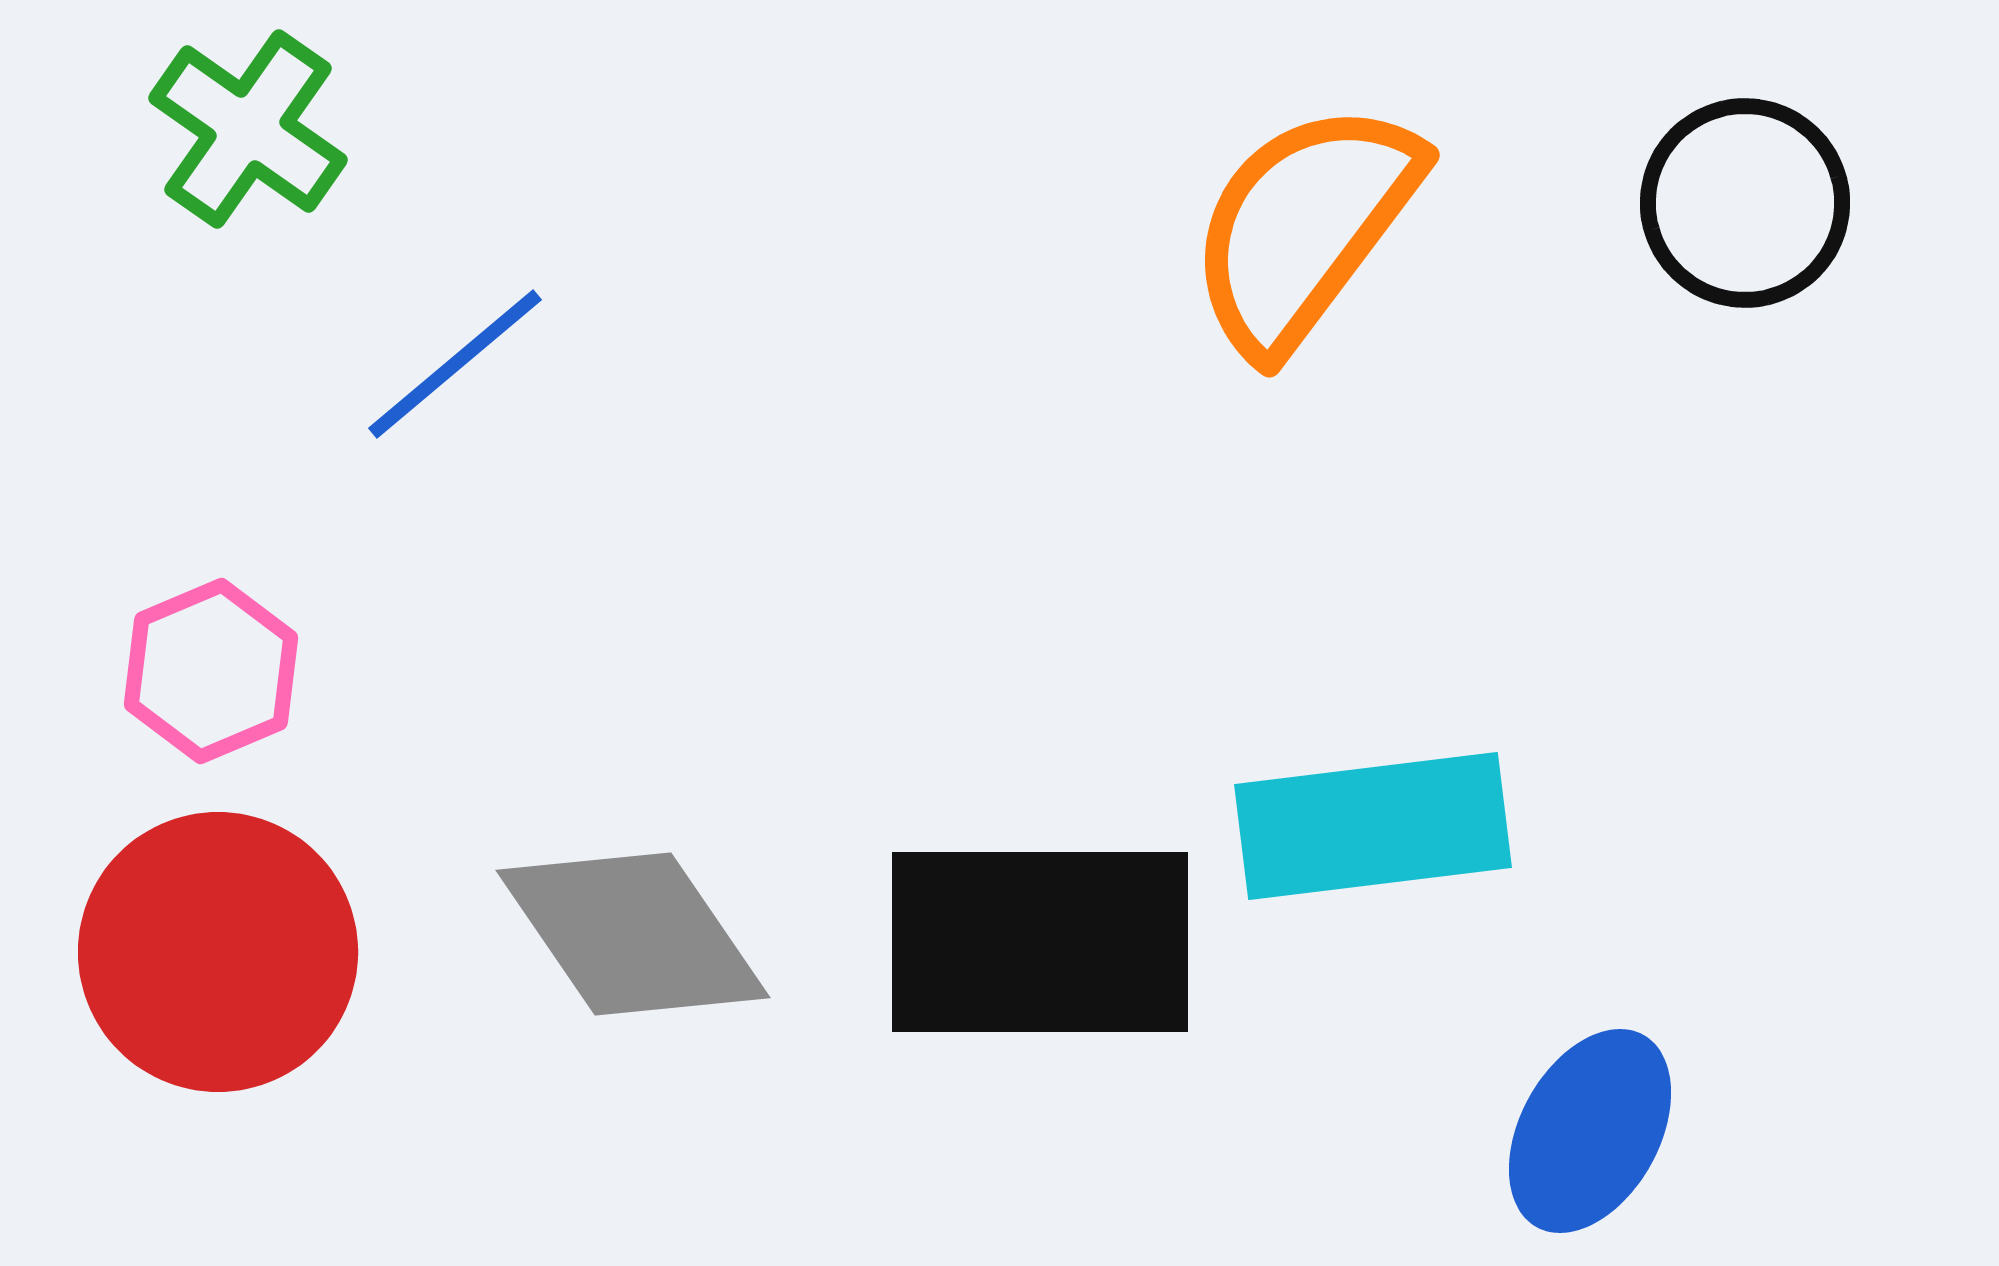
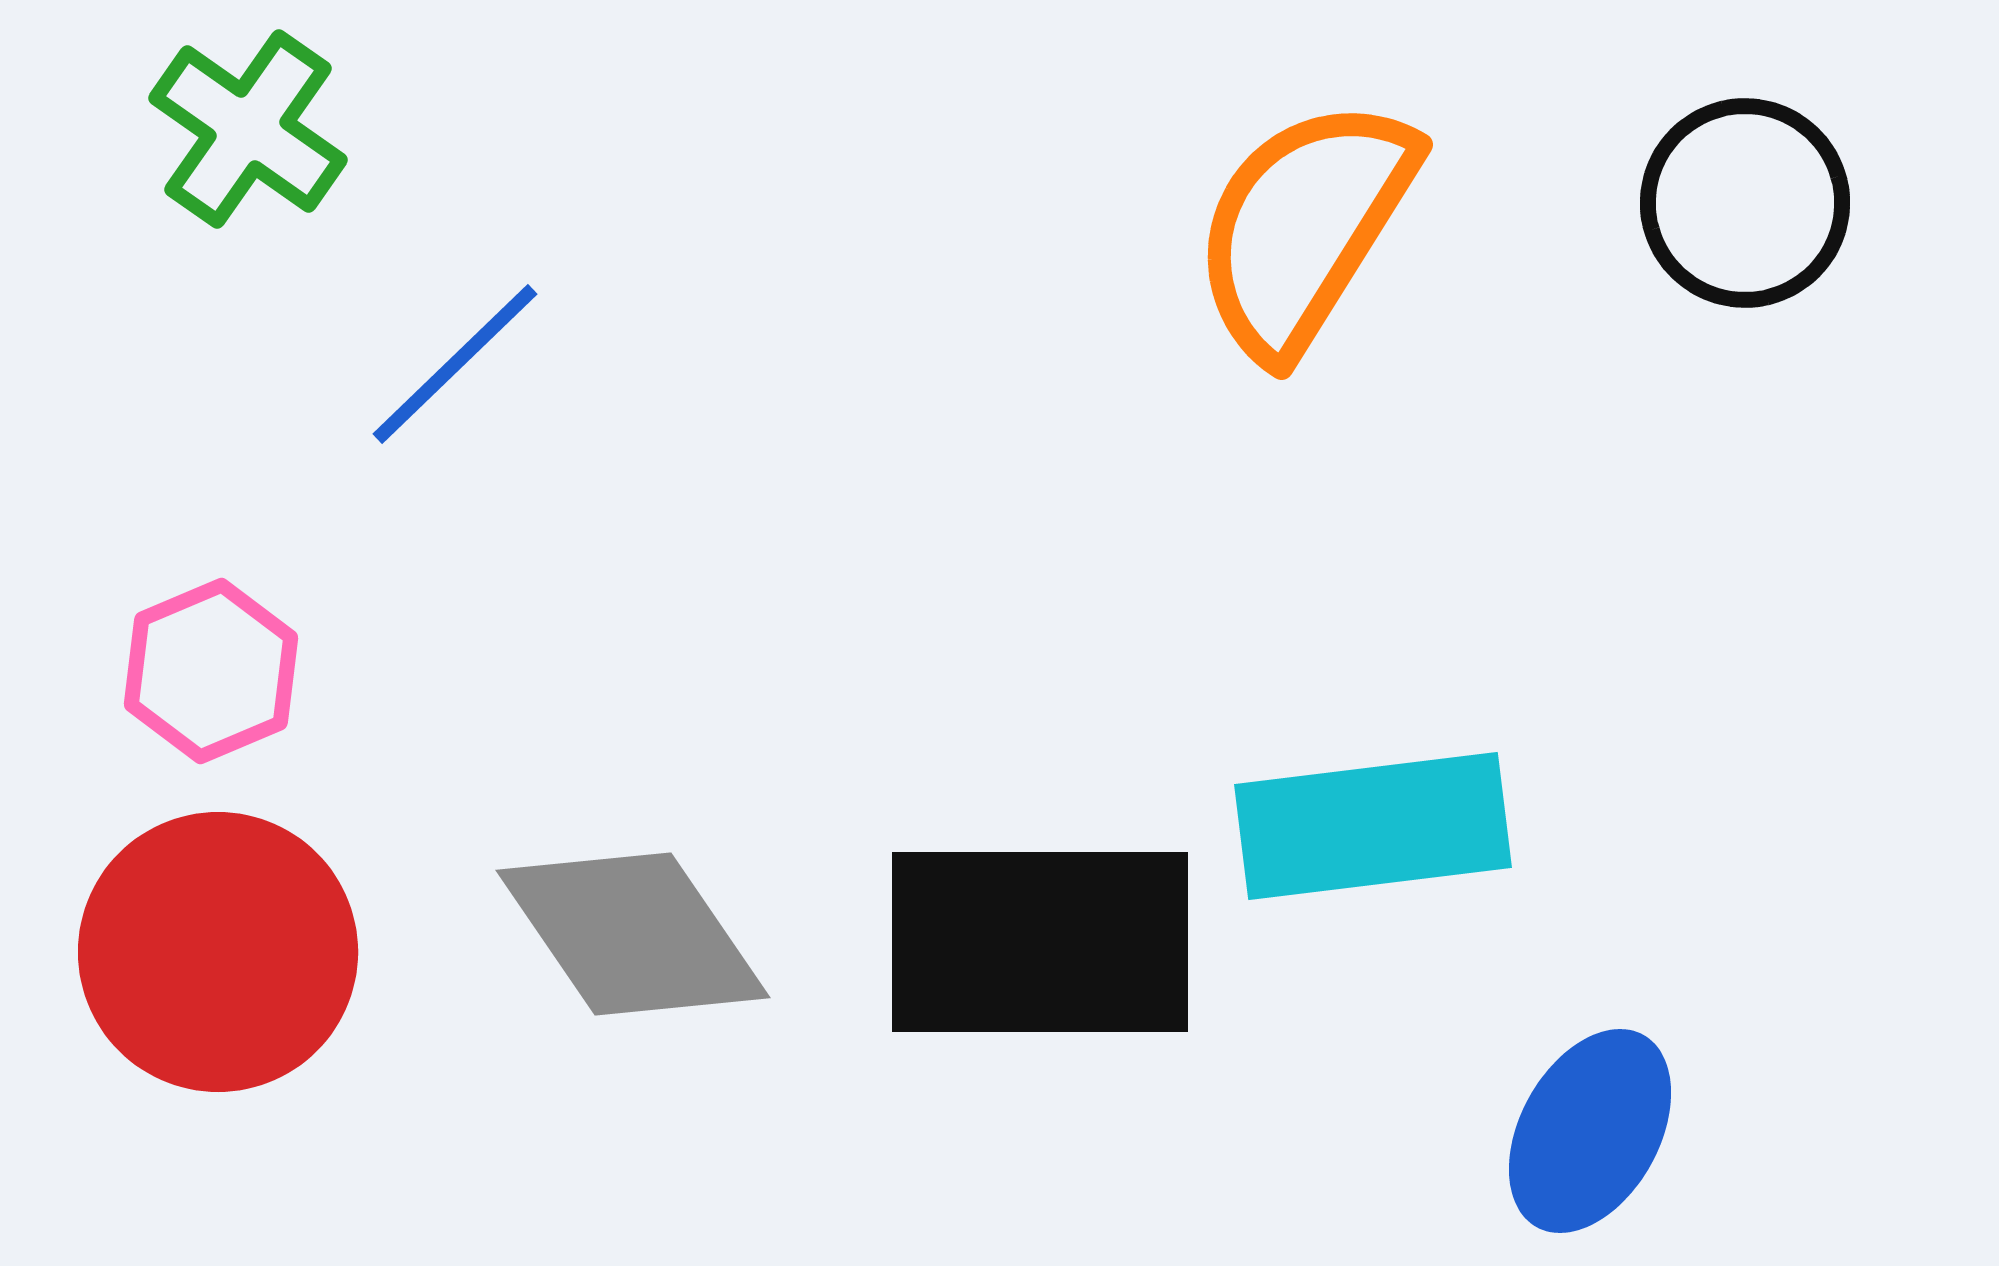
orange semicircle: rotated 5 degrees counterclockwise
blue line: rotated 4 degrees counterclockwise
